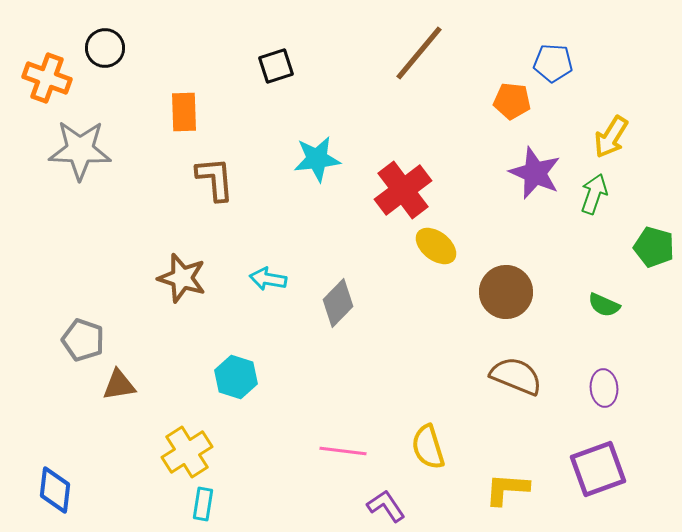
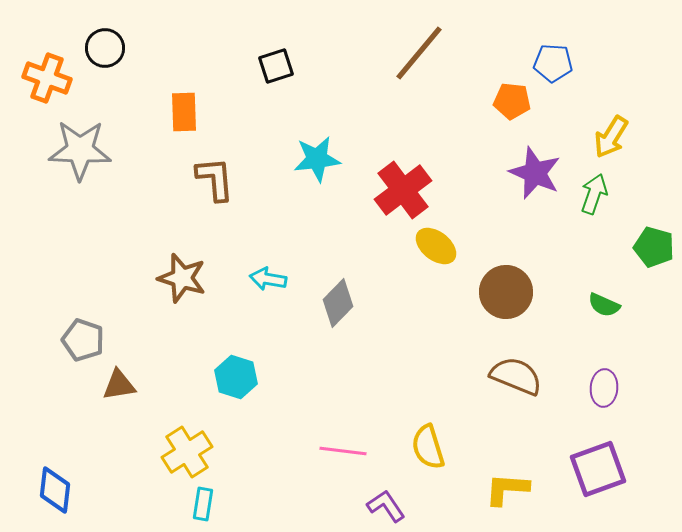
purple ellipse: rotated 9 degrees clockwise
